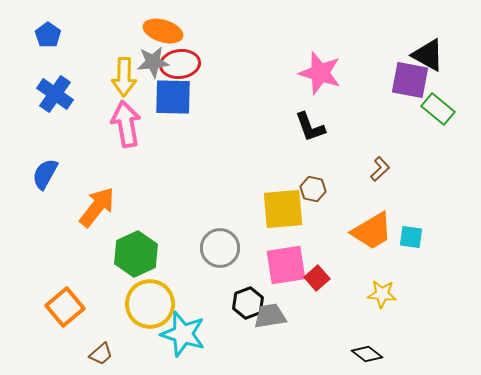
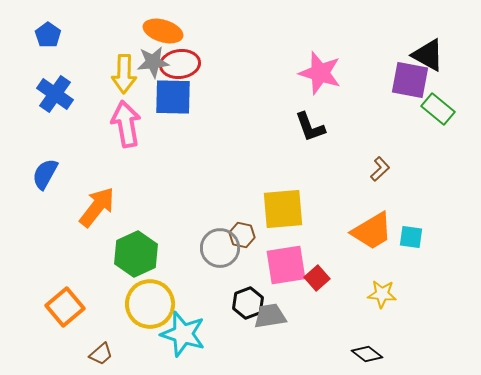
yellow arrow: moved 3 px up
brown hexagon: moved 71 px left, 46 px down
